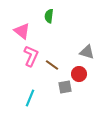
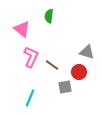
pink triangle: moved 2 px up
pink L-shape: moved 1 px down
red circle: moved 2 px up
